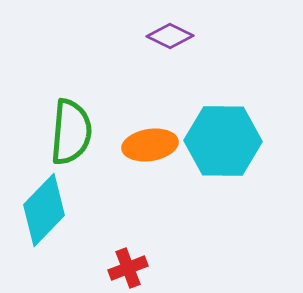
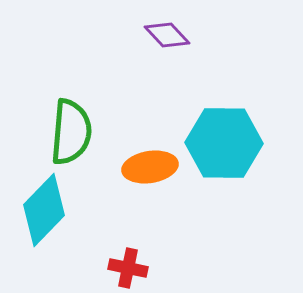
purple diamond: moved 3 px left, 1 px up; rotated 21 degrees clockwise
cyan hexagon: moved 1 px right, 2 px down
orange ellipse: moved 22 px down
red cross: rotated 33 degrees clockwise
